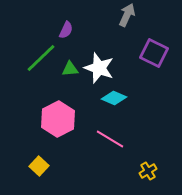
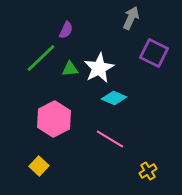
gray arrow: moved 4 px right, 3 px down
white star: rotated 24 degrees clockwise
pink hexagon: moved 4 px left
